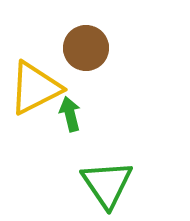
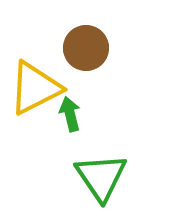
green triangle: moved 6 px left, 7 px up
